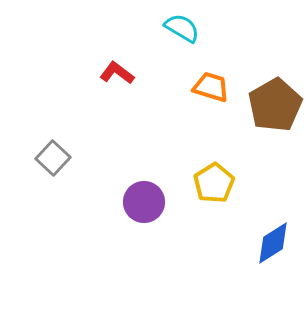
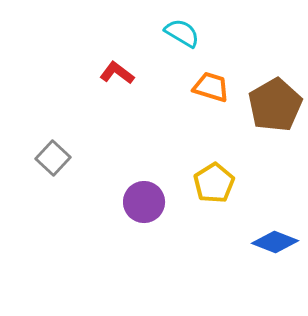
cyan semicircle: moved 5 px down
blue diamond: moved 2 px right, 1 px up; rotated 54 degrees clockwise
